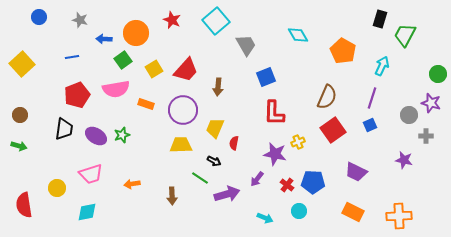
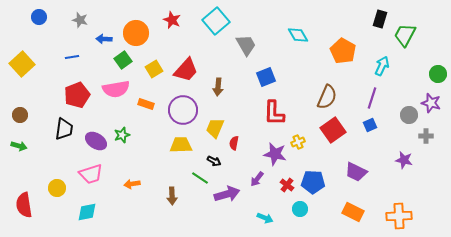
purple ellipse at (96, 136): moved 5 px down
cyan circle at (299, 211): moved 1 px right, 2 px up
